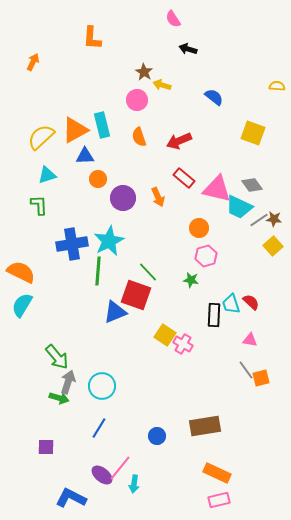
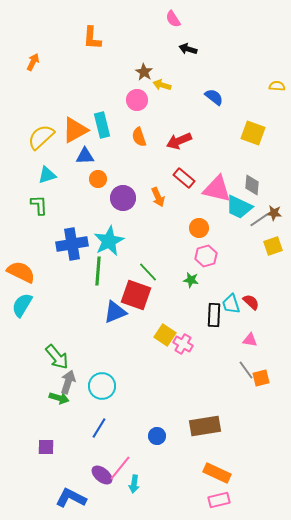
gray diamond at (252, 185): rotated 40 degrees clockwise
brown star at (274, 219): moved 6 px up
yellow square at (273, 246): rotated 24 degrees clockwise
